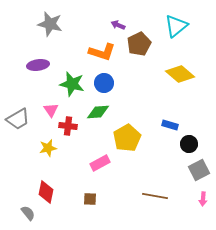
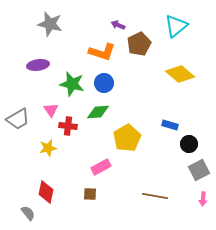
pink rectangle: moved 1 px right, 4 px down
brown square: moved 5 px up
